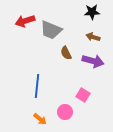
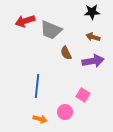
purple arrow: rotated 25 degrees counterclockwise
orange arrow: rotated 24 degrees counterclockwise
